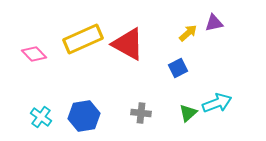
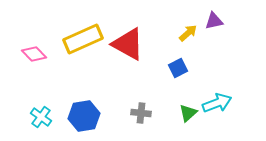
purple triangle: moved 2 px up
